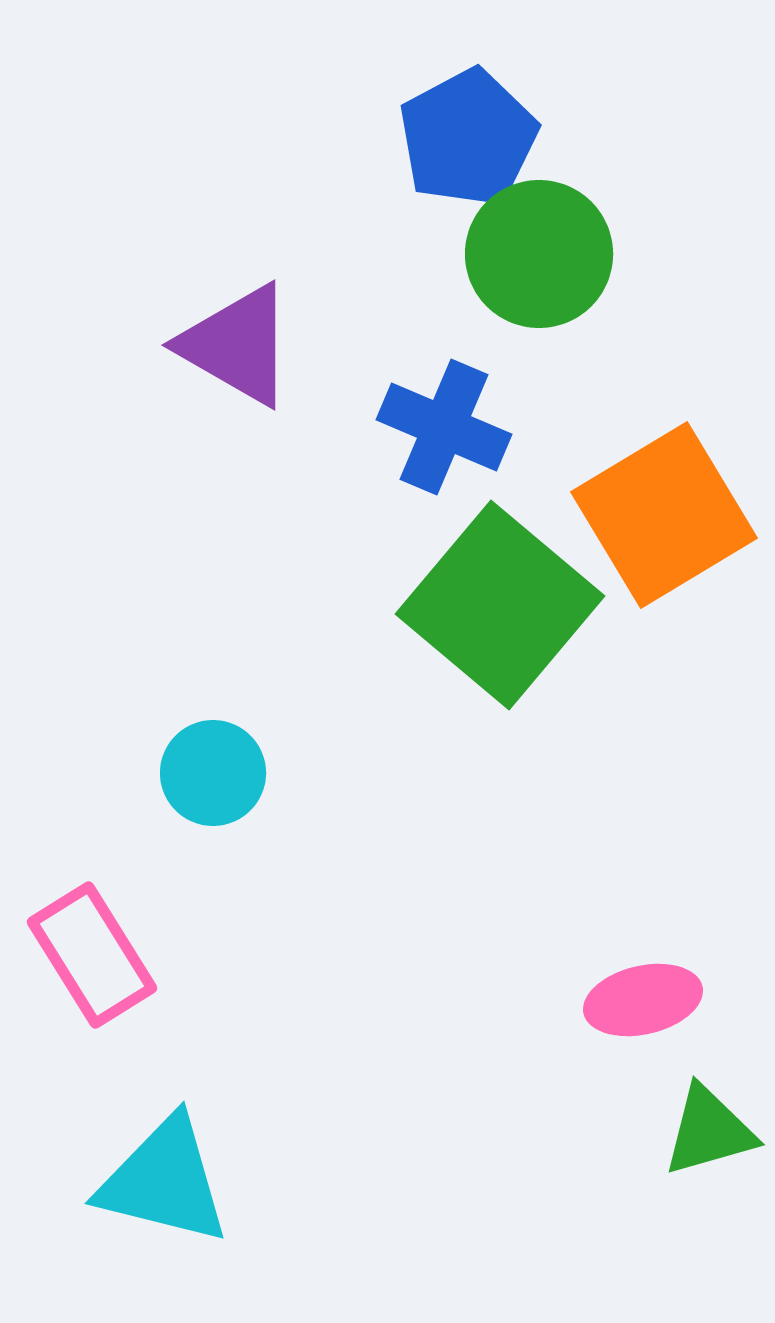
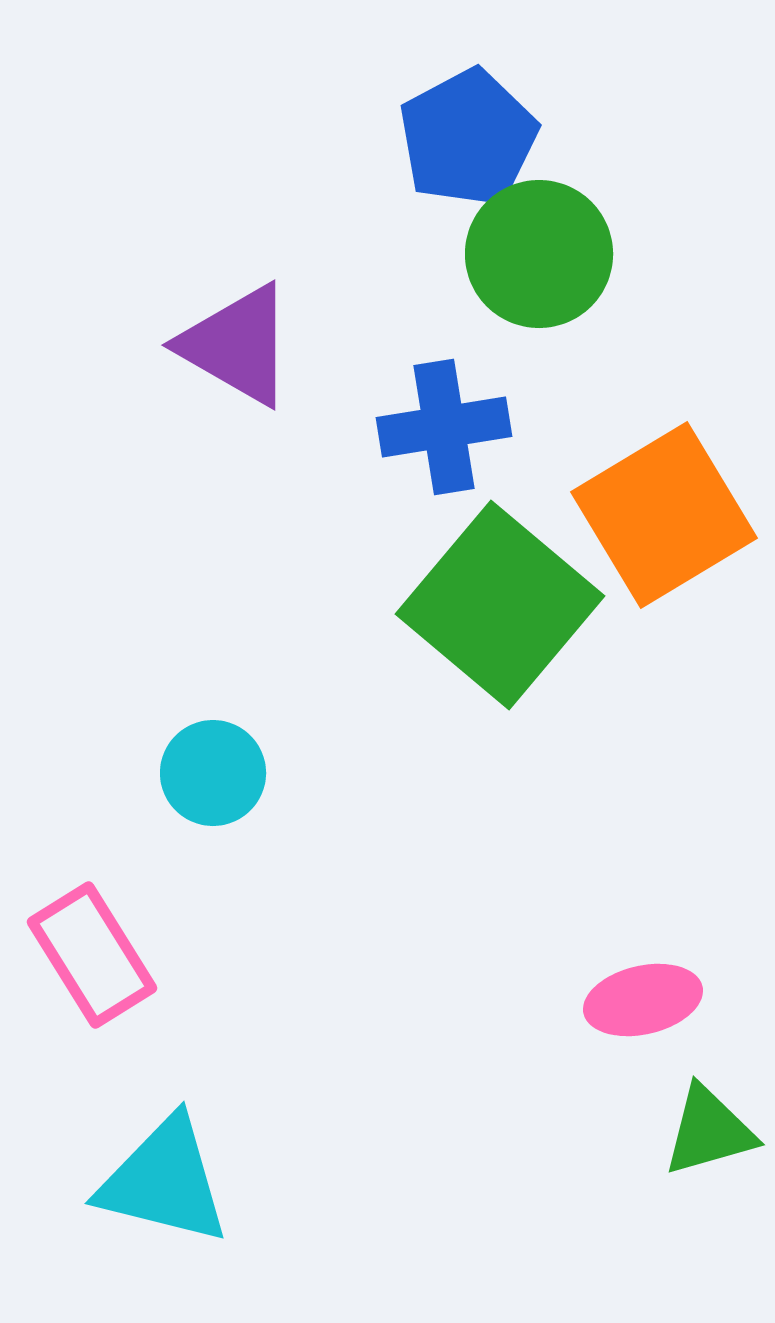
blue cross: rotated 32 degrees counterclockwise
